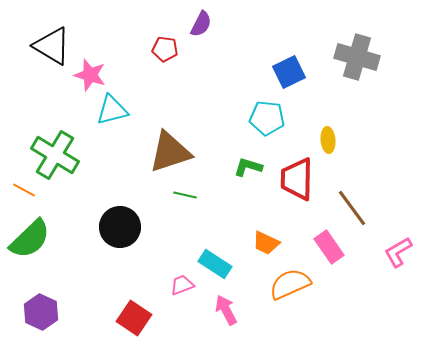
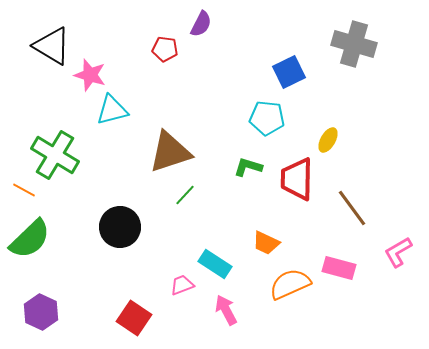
gray cross: moved 3 px left, 13 px up
yellow ellipse: rotated 35 degrees clockwise
green line: rotated 60 degrees counterclockwise
pink rectangle: moved 10 px right, 21 px down; rotated 40 degrees counterclockwise
